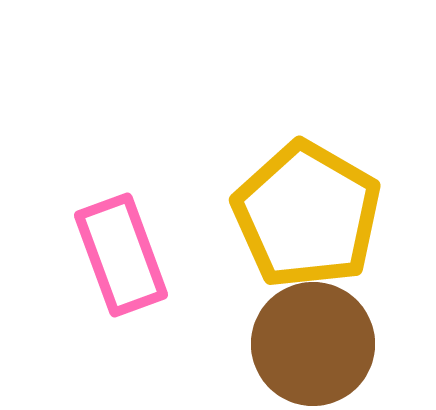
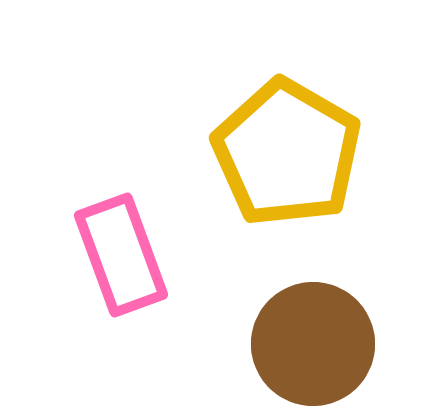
yellow pentagon: moved 20 px left, 62 px up
